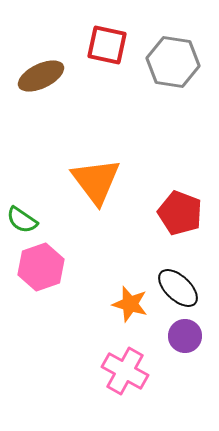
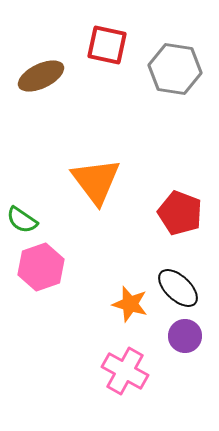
gray hexagon: moved 2 px right, 7 px down
